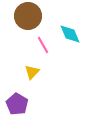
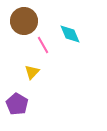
brown circle: moved 4 px left, 5 px down
